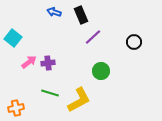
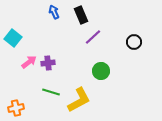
blue arrow: rotated 48 degrees clockwise
green line: moved 1 px right, 1 px up
